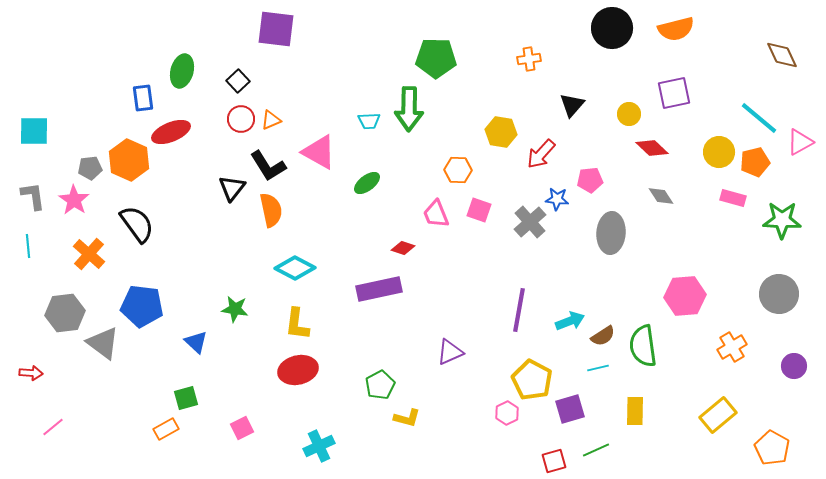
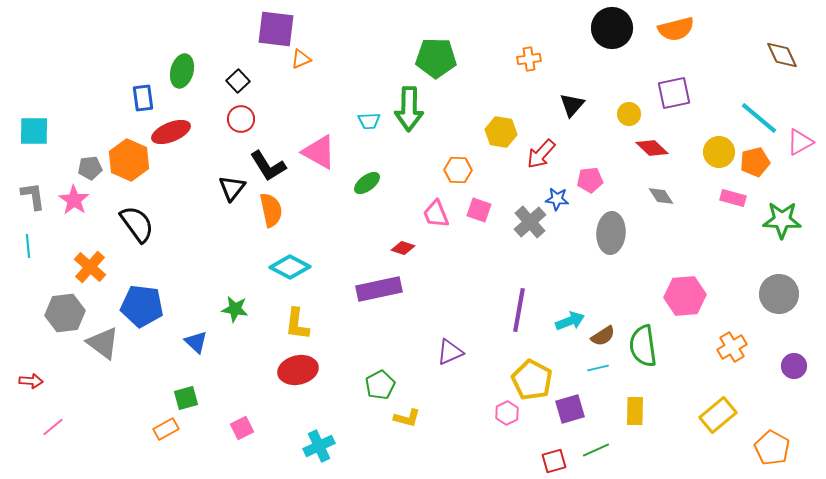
orange triangle at (271, 120): moved 30 px right, 61 px up
orange cross at (89, 254): moved 1 px right, 13 px down
cyan diamond at (295, 268): moved 5 px left, 1 px up
red arrow at (31, 373): moved 8 px down
